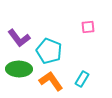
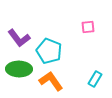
cyan rectangle: moved 13 px right
